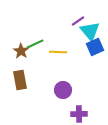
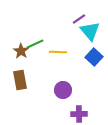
purple line: moved 1 px right, 2 px up
blue square: moved 1 px left, 10 px down; rotated 24 degrees counterclockwise
